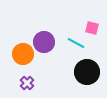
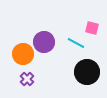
purple cross: moved 4 px up
